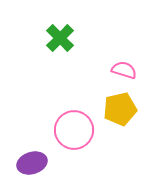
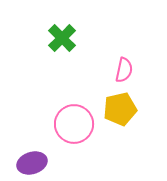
green cross: moved 2 px right
pink semicircle: rotated 85 degrees clockwise
pink circle: moved 6 px up
